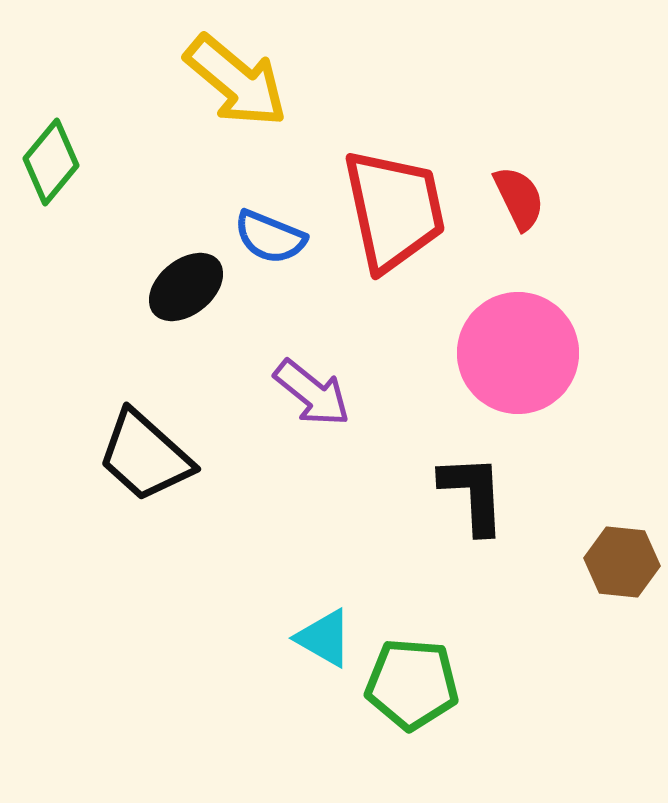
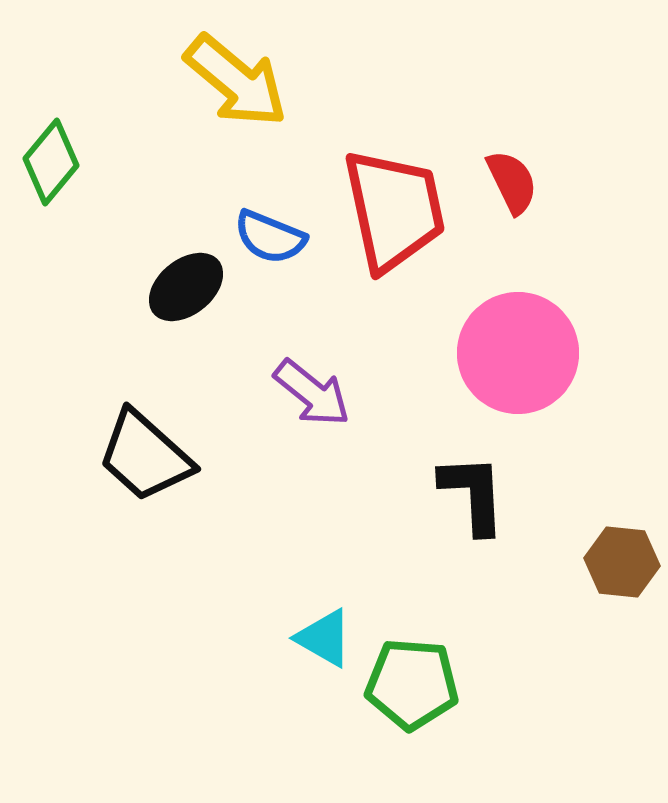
red semicircle: moved 7 px left, 16 px up
